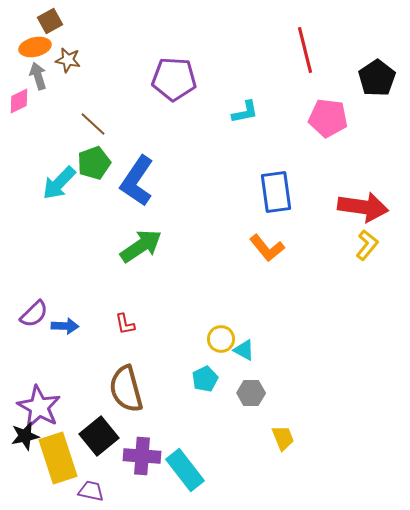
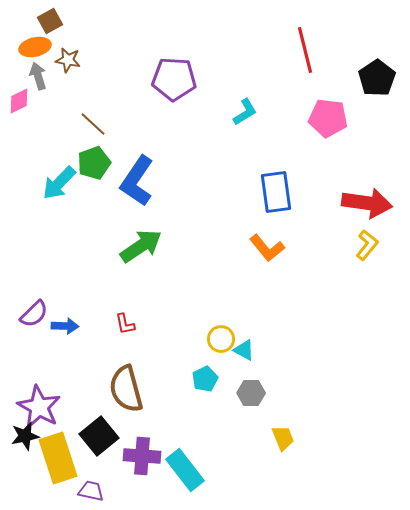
cyan L-shape: rotated 20 degrees counterclockwise
red arrow: moved 4 px right, 4 px up
